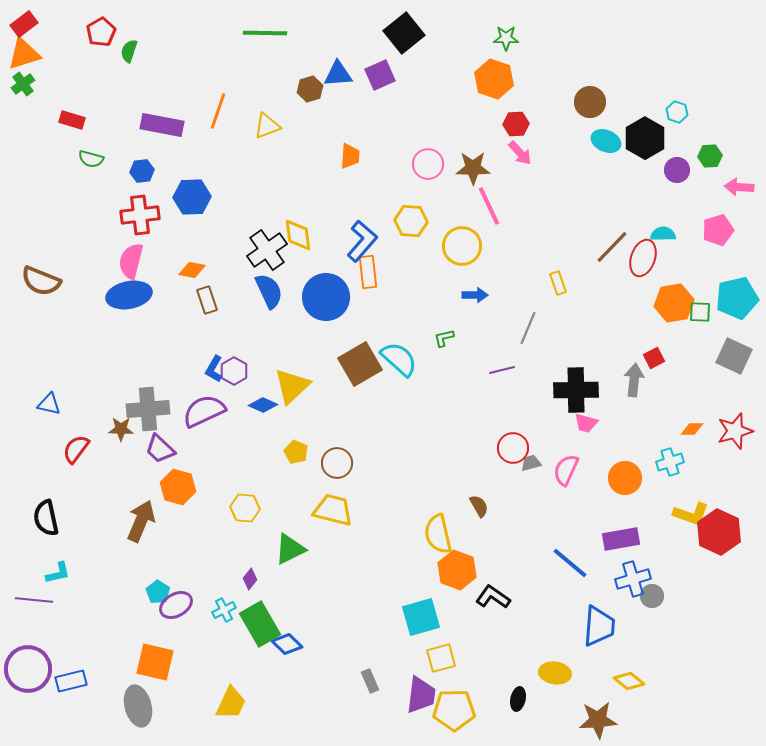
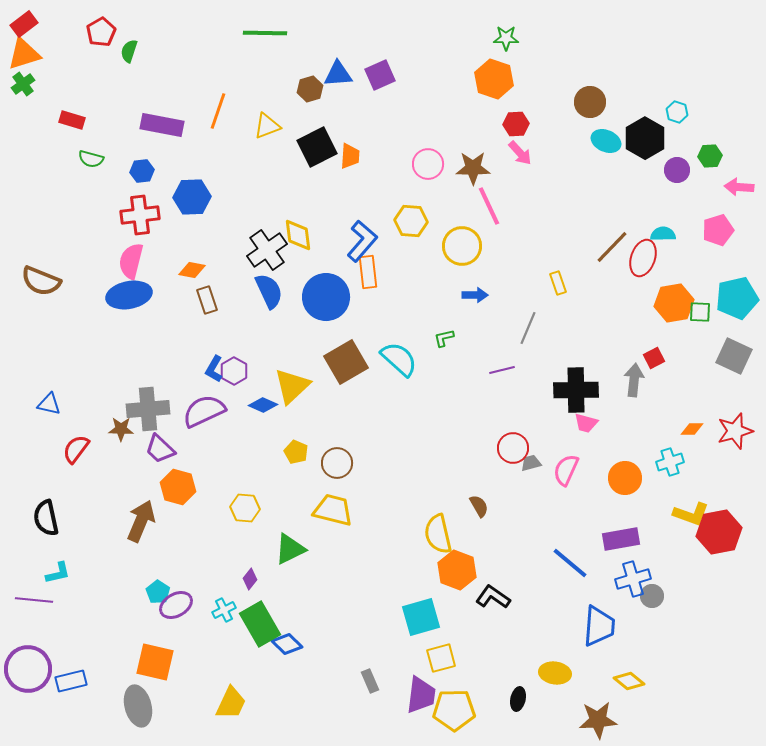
black square at (404, 33): moved 87 px left, 114 px down; rotated 12 degrees clockwise
brown square at (360, 364): moved 14 px left, 2 px up
red hexagon at (719, 532): rotated 24 degrees clockwise
